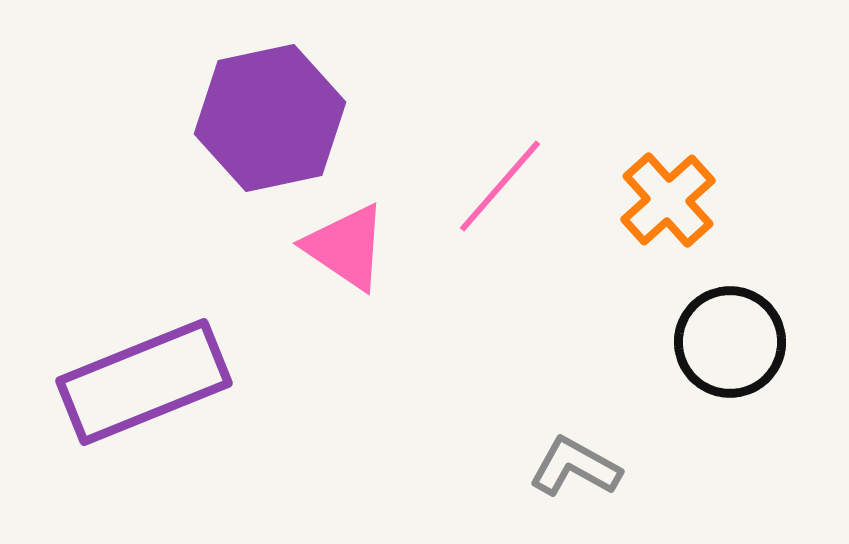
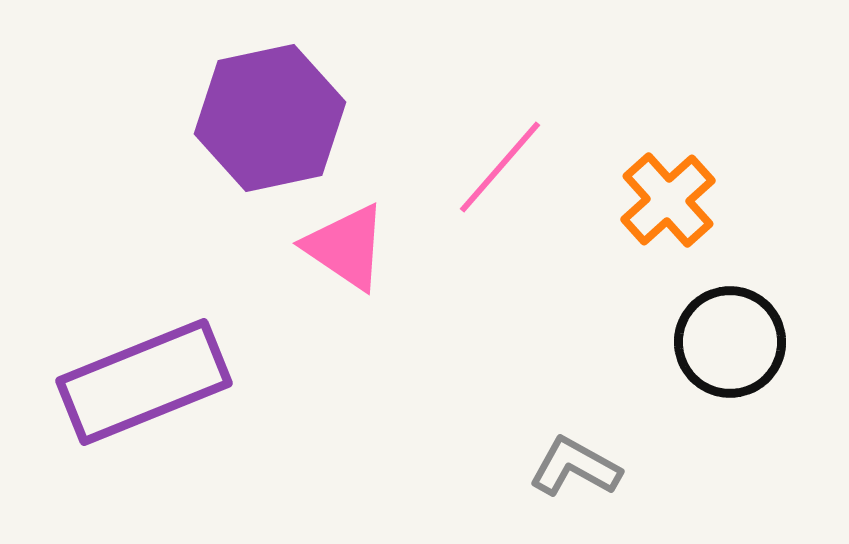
pink line: moved 19 px up
